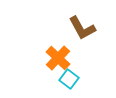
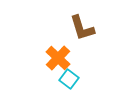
brown L-shape: rotated 12 degrees clockwise
